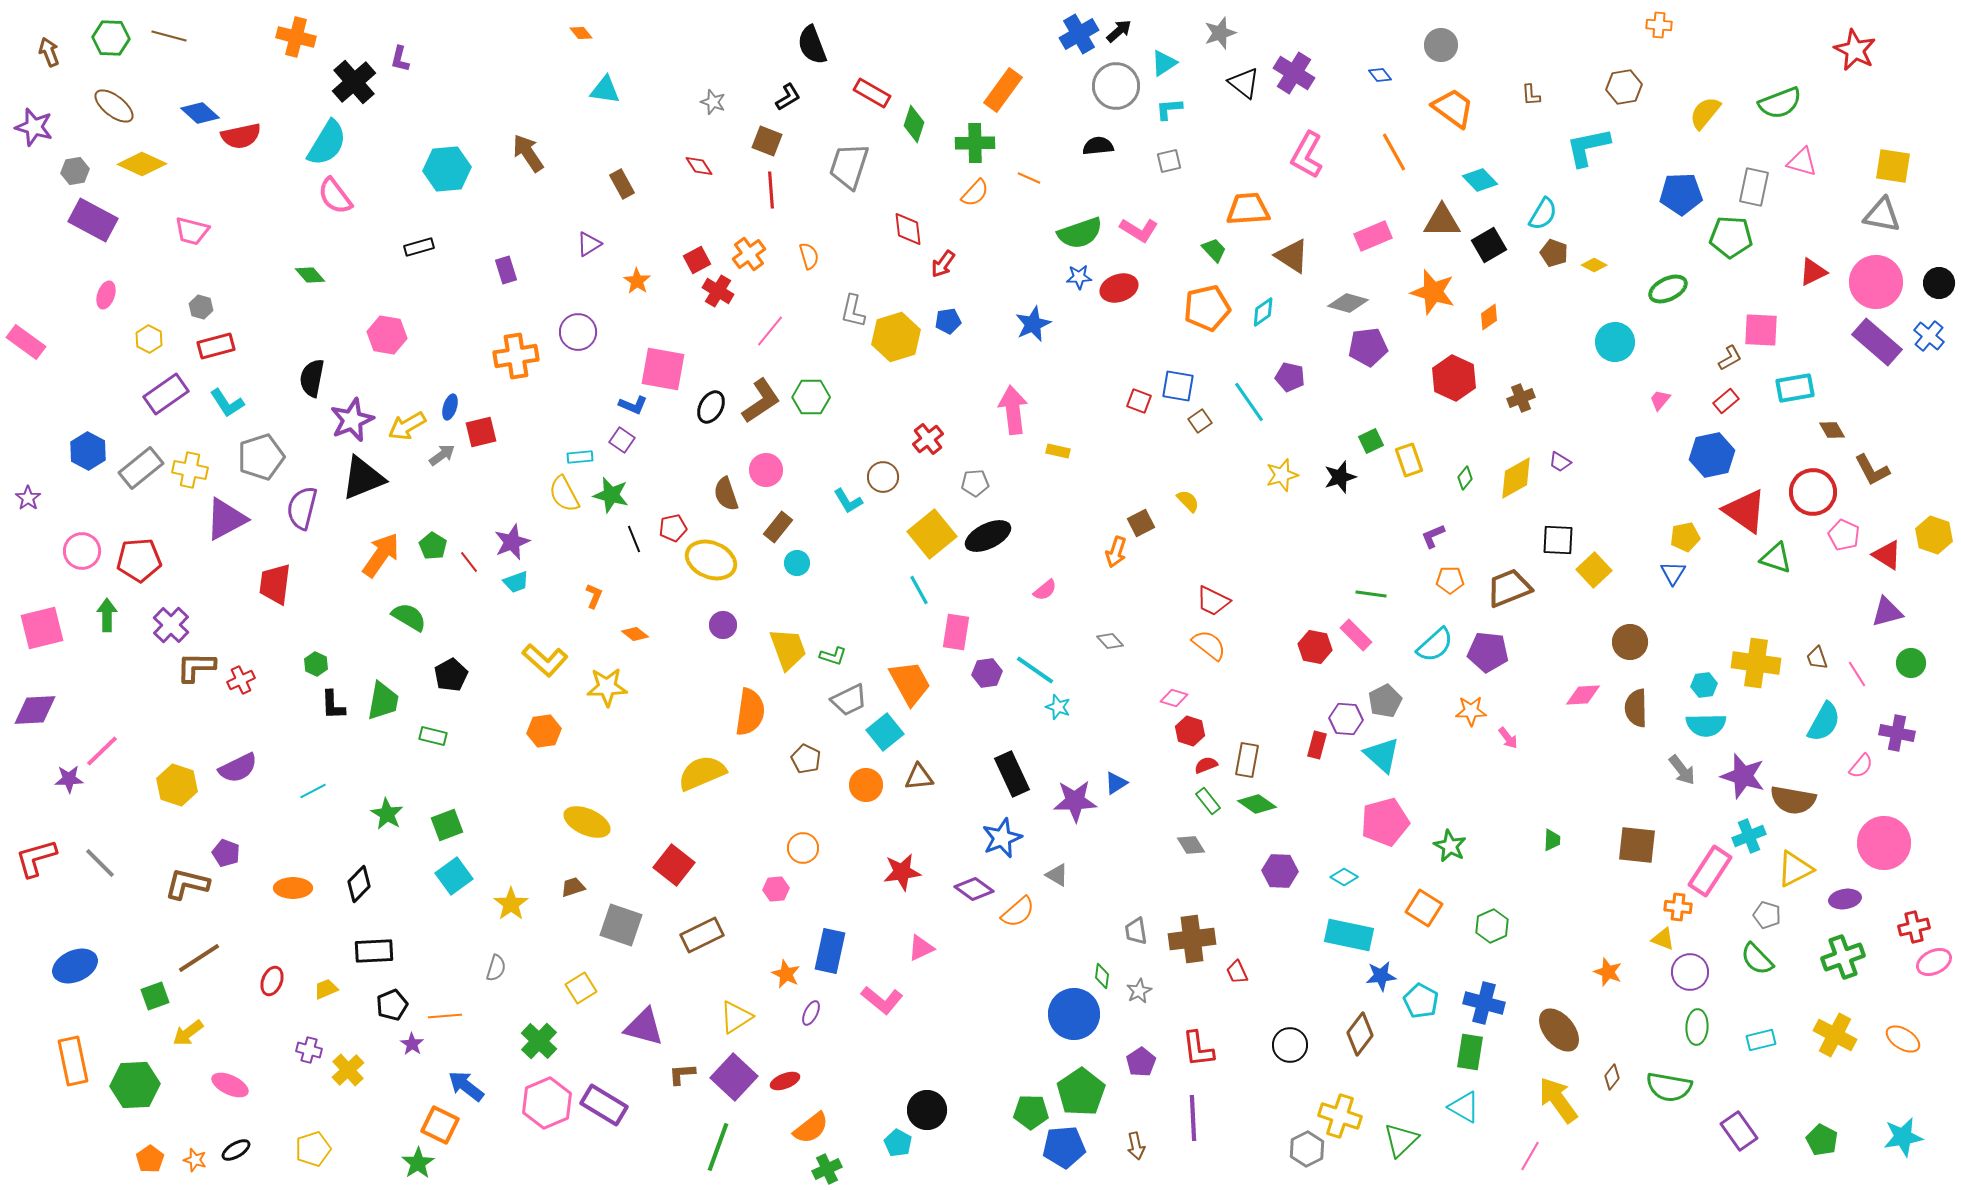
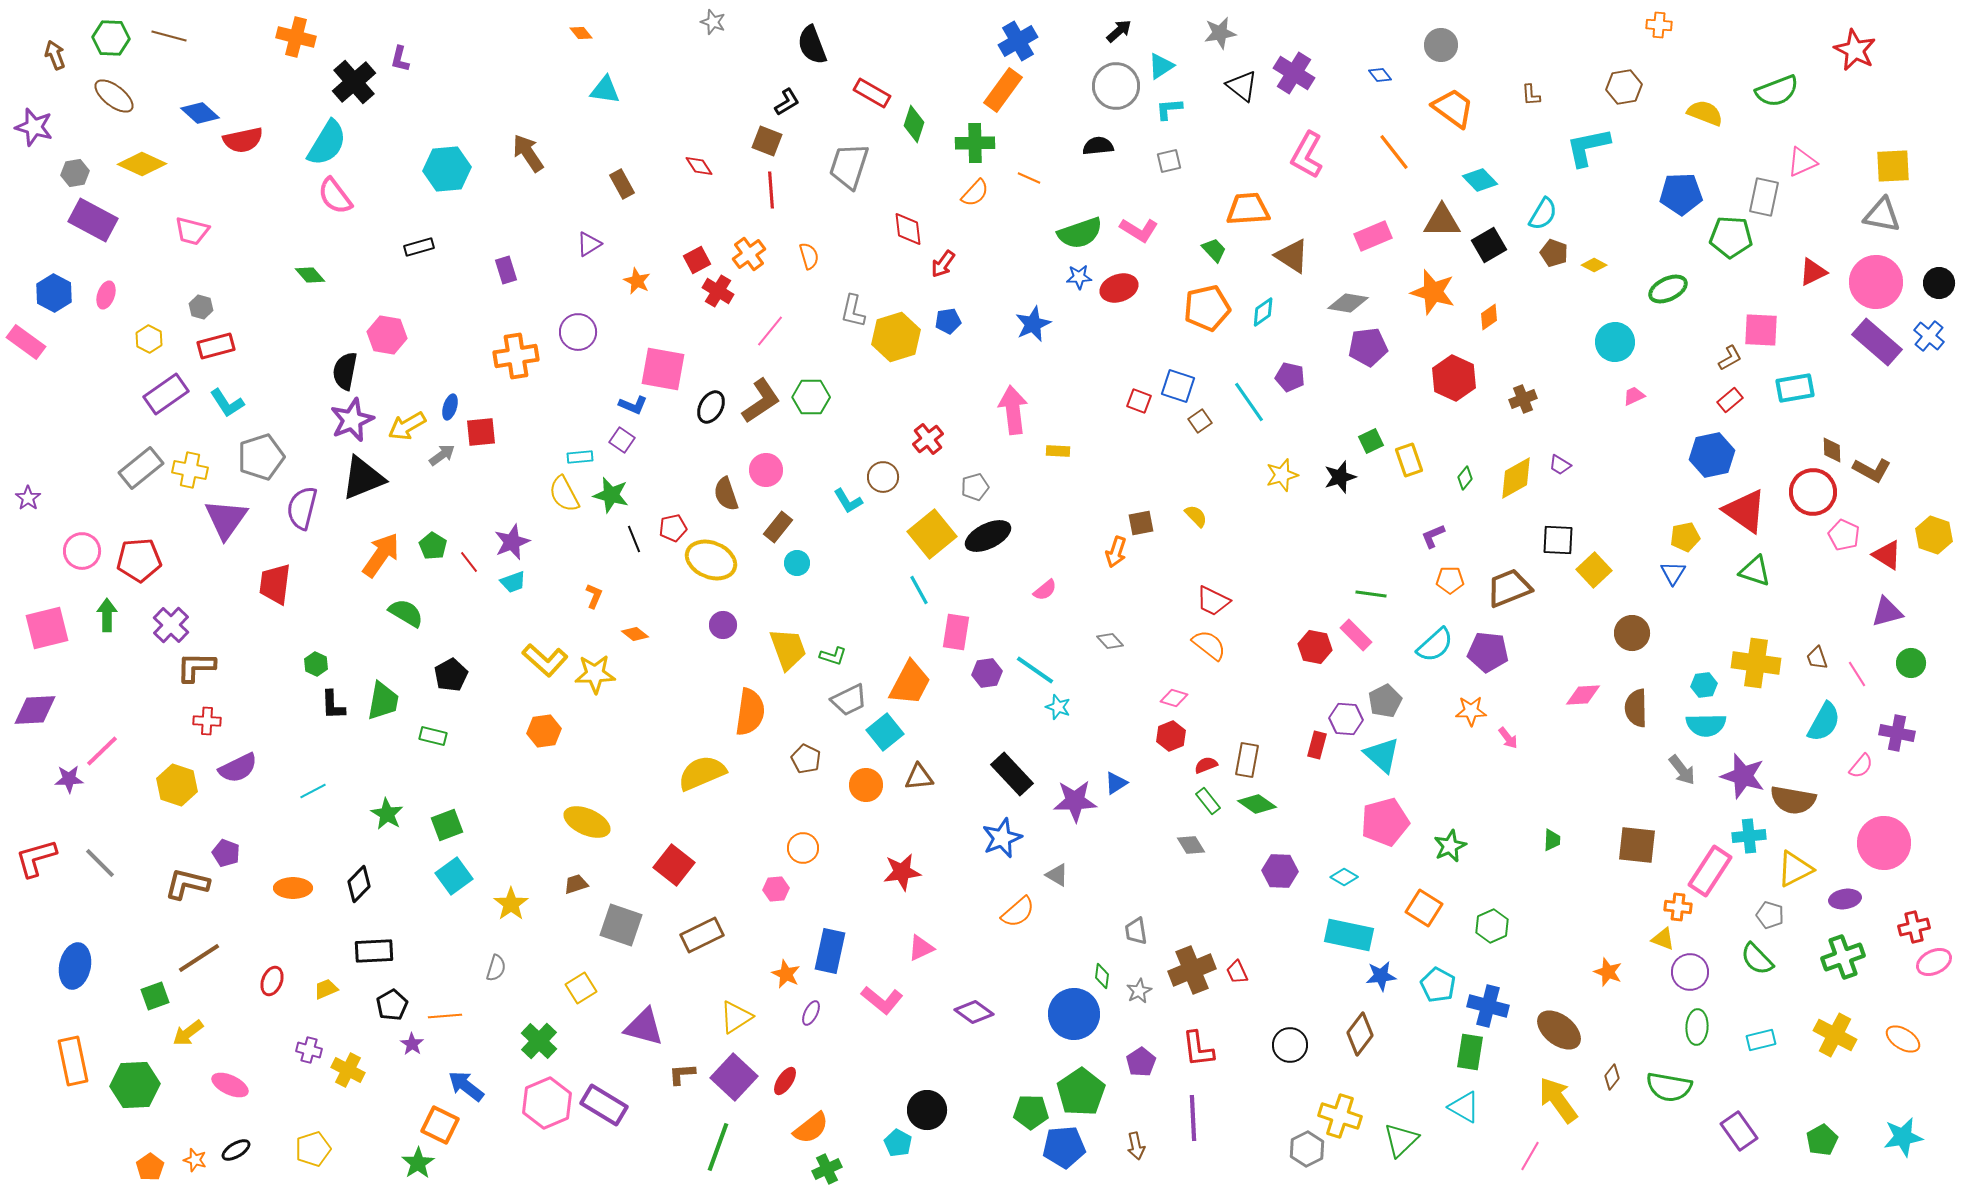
gray star at (1220, 33): rotated 8 degrees clockwise
blue cross at (1079, 34): moved 61 px left, 7 px down
brown arrow at (49, 52): moved 6 px right, 3 px down
cyan triangle at (1164, 63): moved 3 px left, 3 px down
black triangle at (1244, 83): moved 2 px left, 3 px down
black L-shape at (788, 97): moved 1 px left, 5 px down
gray star at (713, 102): moved 80 px up
green semicircle at (1780, 103): moved 3 px left, 12 px up
brown ellipse at (114, 106): moved 10 px up
yellow semicircle at (1705, 113): rotated 72 degrees clockwise
red semicircle at (241, 136): moved 2 px right, 4 px down
orange line at (1394, 152): rotated 9 degrees counterclockwise
pink triangle at (1802, 162): rotated 40 degrees counterclockwise
yellow square at (1893, 166): rotated 12 degrees counterclockwise
gray hexagon at (75, 171): moved 2 px down
gray rectangle at (1754, 187): moved 10 px right, 10 px down
orange star at (637, 281): rotated 8 degrees counterclockwise
gray diamond at (1348, 303): rotated 6 degrees counterclockwise
black semicircle at (312, 378): moved 33 px right, 7 px up
blue square at (1178, 386): rotated 8 degrees clockwise
brown cross at (1521, 398): moved 2 px right, 1 px down
pink trapezoid at (1660, 400): moved 26 px left, 4 px up; rotated 25 degrees clockwise
red rectangle at (1726, 401): moved 4 px right, 1 px up
brown diamond at (1832, 430): moved 20 px down; rotated 28 degrees clockwise
red square at (481, 432): rotated 8 degrees clockwise
blue hexagon at (88, 451): moved 34 px left, 158 px up
yellow rectangle at (1058, 451): rotated 10 degrees counterclockwise
purple trapezoid at (1560, 462): moved 3 px down
brown L-shape at (1872, 470): rotated 33 degrees counterclockwise
gray pentagon at (975, 483): moved 4 px down; rotated 12 degrees counterclockwise
yellow semicircle at (1188, 501): moved 8 px right, 15 px down
purple triangle at (226, 519): rotated 27 degrees counterclockwise
brown square at (1141, 523): rotated 16 degrees clockwise
green triangle at (1776, 558): moved 21 px left, 13 px down
cyan trapezoid at (516, 582): moved 3 px left
green semicircle at (409, 617): moved 3 px left, 4 px up
pink square at (42, 628): moved 5 px right
brown circle at (1630, 642): moved 2 px right, 9 px up
red cross at (241, 680): moved 34 px left, 41 px down; rotated 28 degrees clockwise
orange trapezoid at (910, 683): rotated 57 degrees clockwise
yellow star at (607, 687): moved 12 px left, 13 px up
red hexagon at (1190, 731): moved 19 px left, 5 px down; rotated 20 degrees clockwise
black rectangle at (1012, 774): rotated 18 degrees counterclockwise
cyan cross at (1749, 836): rotated 16 degrees clockwise
green star at (1450, 846): rotated 20 degrees clockwise
brown trapezoid at (573, 887): moved 3 px right, 3 px up
purple diamond at (974, 889): moved 123 px down
gray pentagon at (1767, 915): moved 3 px right
brown cross at (1192, 939): moved 31 px down; rotated 15 degrees counterclockwise
blue ellipse at (75, 966): rotated 54 degrees counterclockwise
cyan pentagon at (1421, 1001): moved 17 px right, 16 px up
blue cross at (1484, 1003): moved 4 px right, 3 px down
black pentagon at (392, 1005): rotated 8 degrees counterclockwise
brown ellipse at (1559, 1030): rotated 12 degrees counterclockwise
yellow cross at (348, 1070): rotated 20 degrees counterclockwise
red ellipse at (785, 1081): rotated 36 degrees counterclockwise
green pentagon at (1822, 1140): rotated 16 degrees clockwise
orange pentagon at (150, 1159): moved 8 px down
